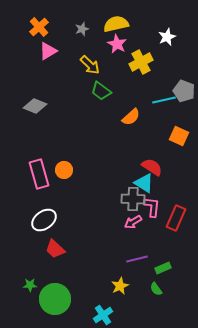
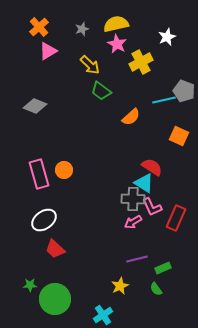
pink L-shape: rotated 150 degrees clockwise
